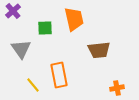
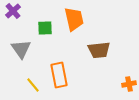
orange cross: moved 12 px right, 4 px up
